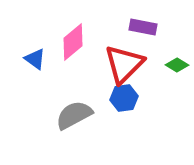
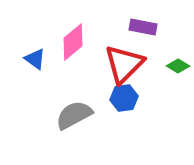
green diamond: moved 1 px right, 1 px down
